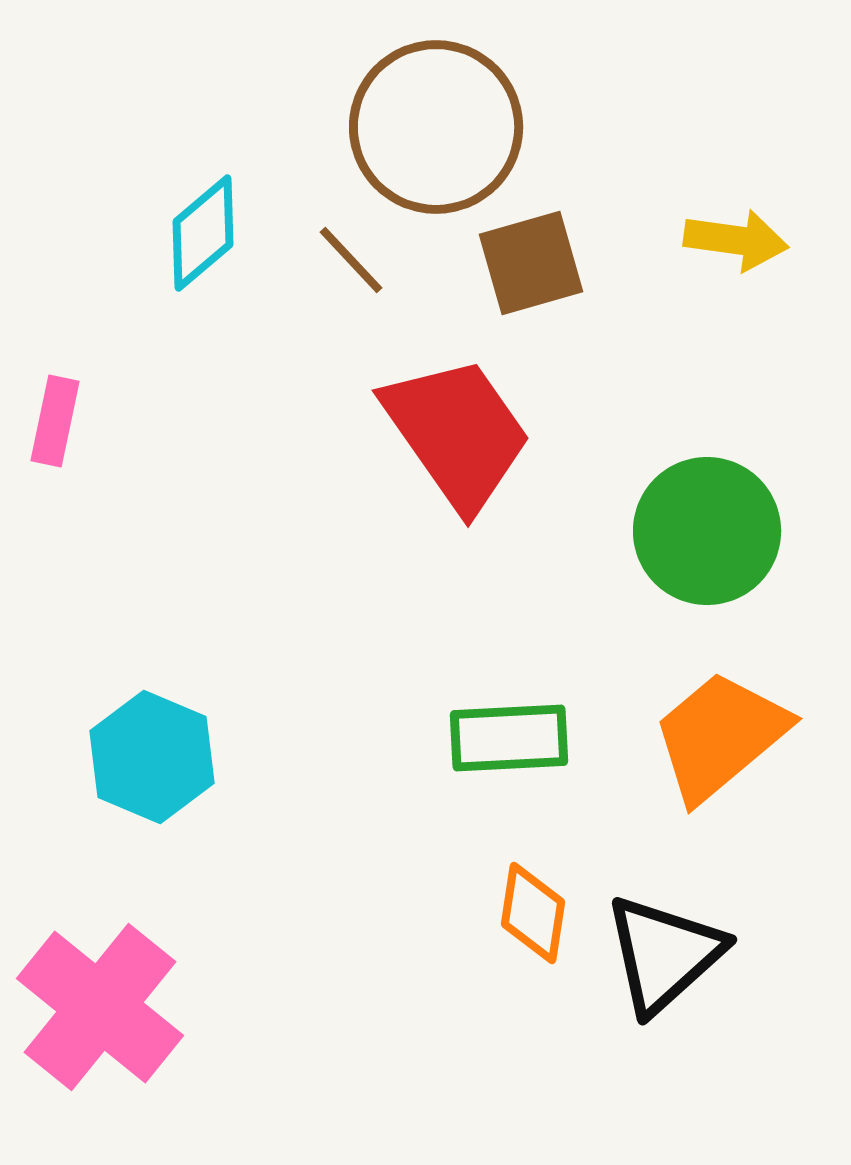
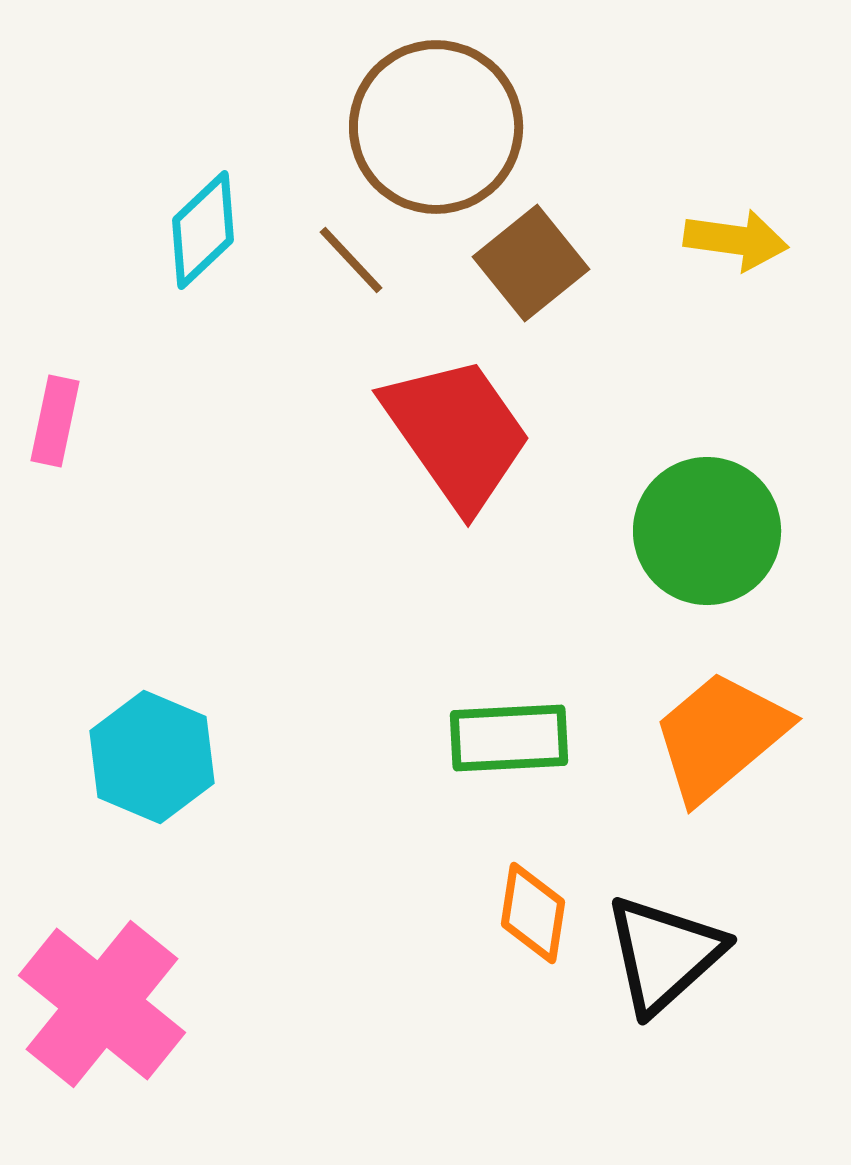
cyan diamond: moved 3 px up; rotated 3 degrees counterclockwise
brown square: rotated 23 degrees counterclockwise
pink cross: moved 2 px right, 3 px up
